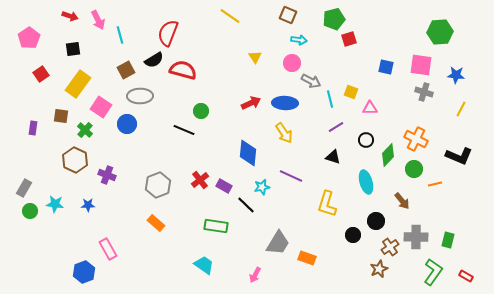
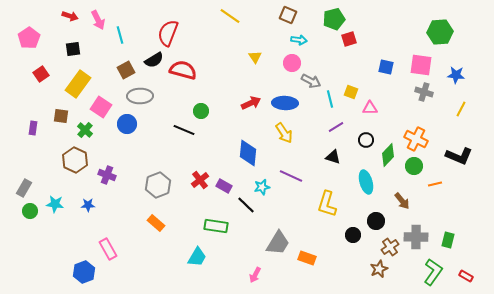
green circle at (414, 169): moved 3 px up
cyan trapezoid at (204, 265): moved 7 px left, 8 px up; rotated 85 degrees clockwise
